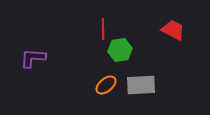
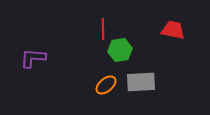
red trapezoid: rotated 15 degrees counterclockwise
gray rectangle: moved 3 px up
